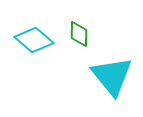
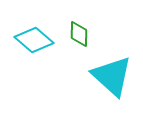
cyan triangle: rotated 9 degrees counterclockwise
